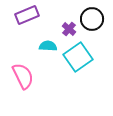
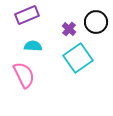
black circle: moved 4 px right, 3 px down
cyan semicircle: moved 15 px left
cyan square: moved 1 px down
pink semicircle: moved 1 px right, 1 px up
